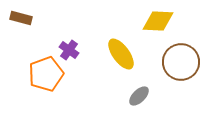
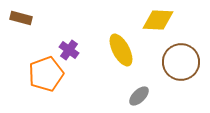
yellow diamond: moved 1 px up
yellow ellipse: moved 4 px up; rotated 8 degrees clockwise
